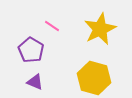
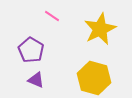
pink line: moved 10 px up
purple triangle: moved 1 px right, 2 px up
